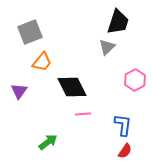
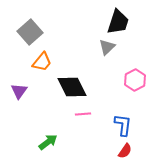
gray square: rotated 20 degrees counterclockwise
